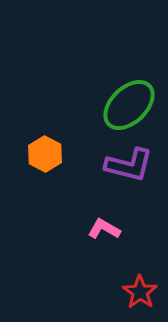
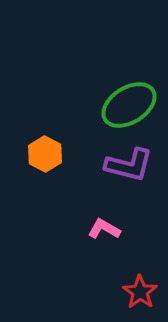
green ellipse: rotated 12 degrees clockwise
